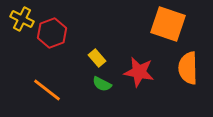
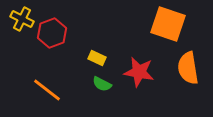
yellow rectangle: rotated 24 degrees counterclockwise
orange semicircle: rotated 8 degrees counterclockwise
